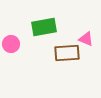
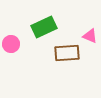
green rectangle: rotated 15 degrees counterclockwise
pink triangle: moved 4 px right, 3 px up
